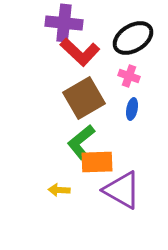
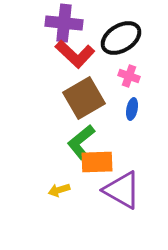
black ellipse: moved 12 px left
red L-shape: moved 5 px left, 2 px down
yellow arrow: rotated 20 degrees counterclockwise
